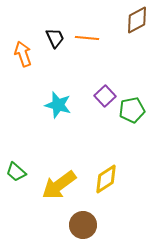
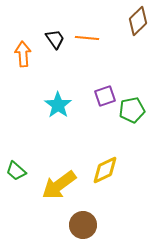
brown diamond: moved 1 px right, 1 px down; rotated 16 degrees counterclockwise
black trapezoid: moved 1 px down; rotated 10 degrees counterclockwise
orange arrow: rotated 15 degrees clockwise
purple square: rotated 25 degrees clockwise
cyan star: rotated 20 degrees clockwise
green trapezoid: moved 1 px up
yellow diamond: moved 1 px left, 9 px up; rotated 8 degrees clockwise
